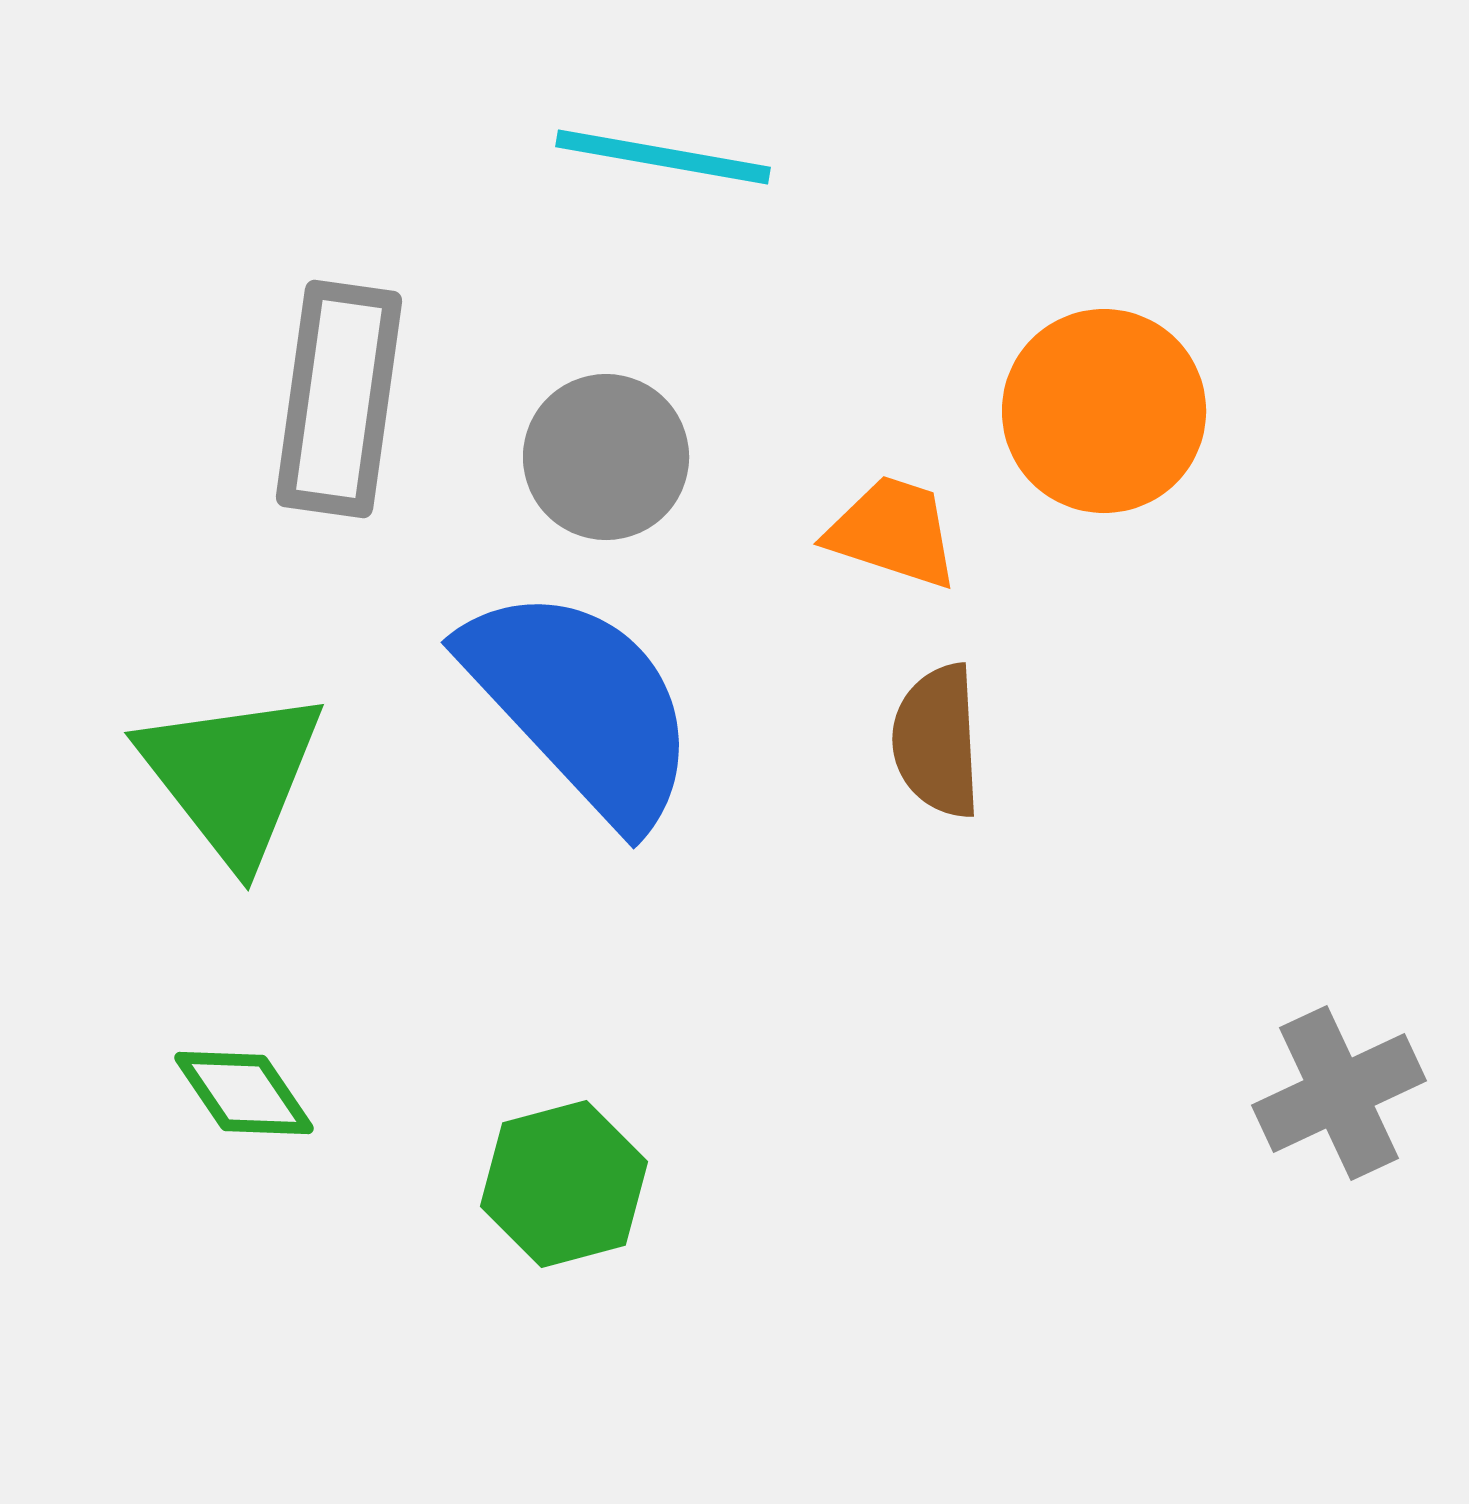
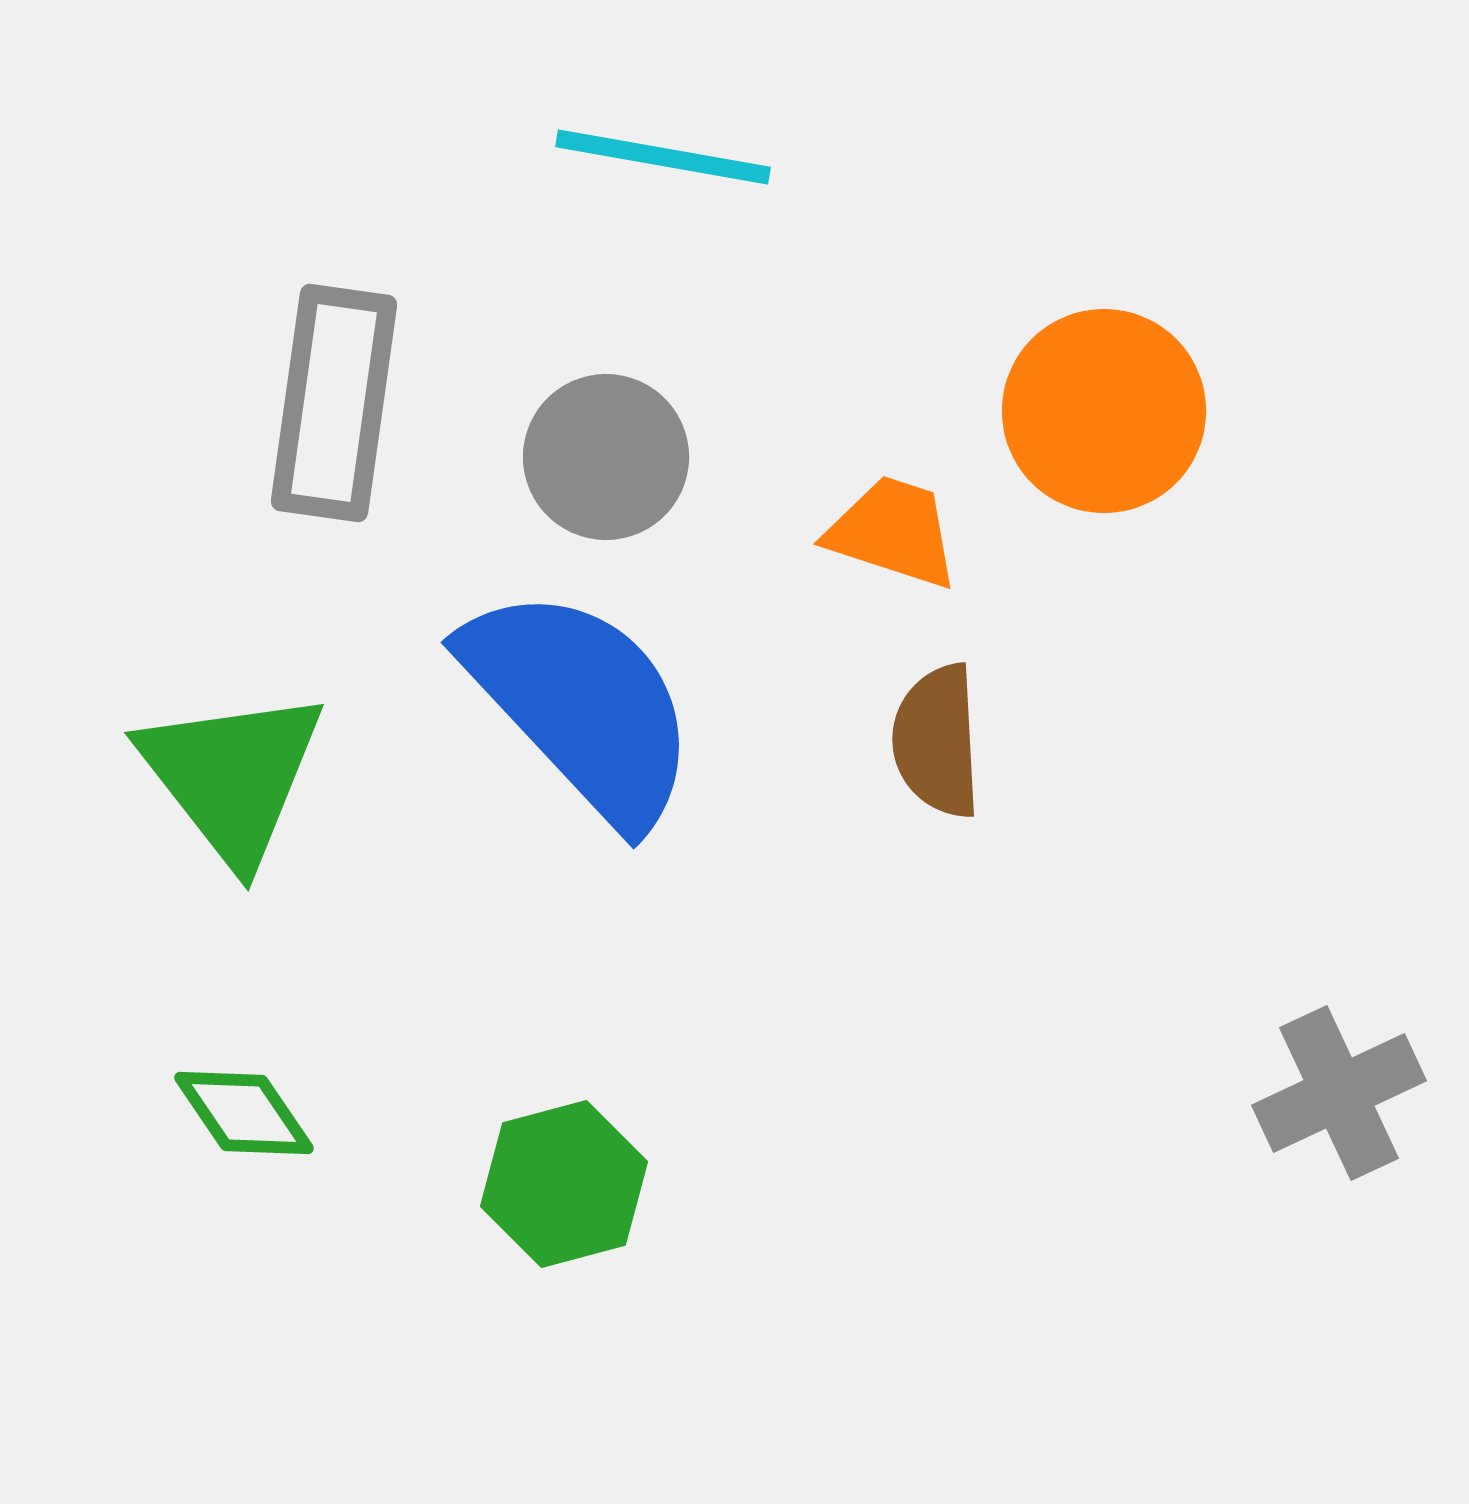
gray rectangle: moved 5 px left, 4 px down
green diamond: moved 20 px down
